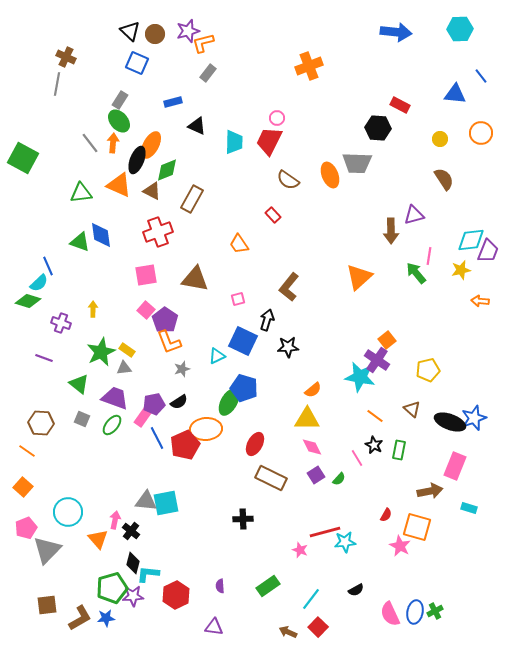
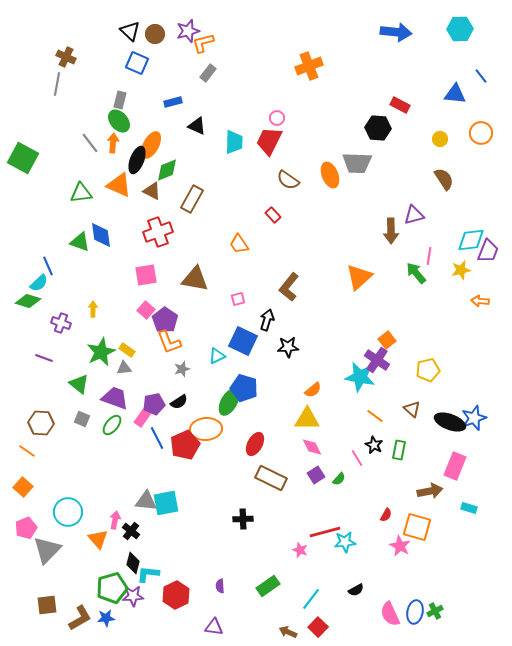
gray rectangle at (120, 100): rotated 18 degrees counterclockwise
